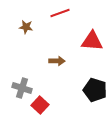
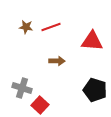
red line: moved 9 px left, 14 px down
